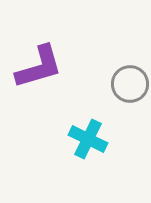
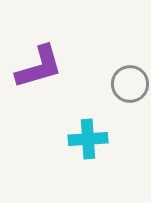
cyan cross: rotated 30 degrees counterclockwise
